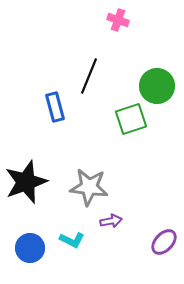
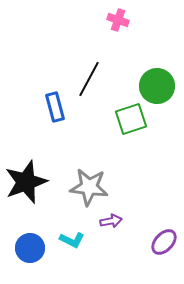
black line: moved 3 px down; rotated 6 degrees clockwise
